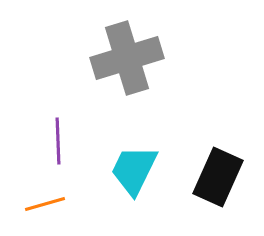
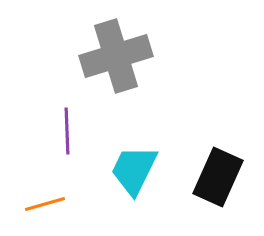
gray cross: moved 11 px left, 2 px up
purple line: moved 9 px right, 10 px up
